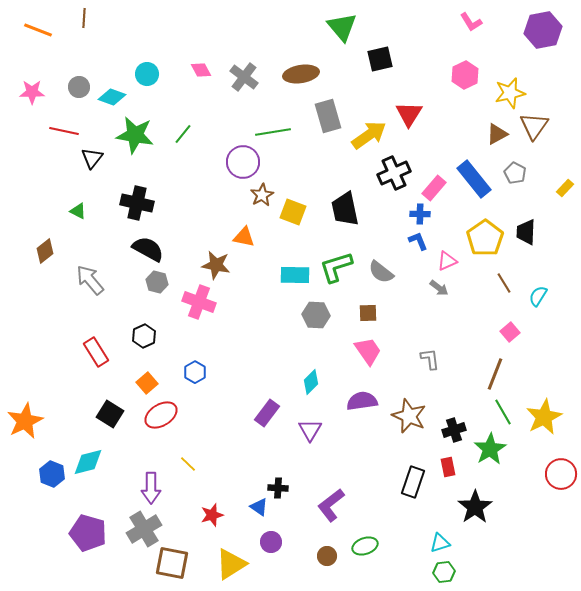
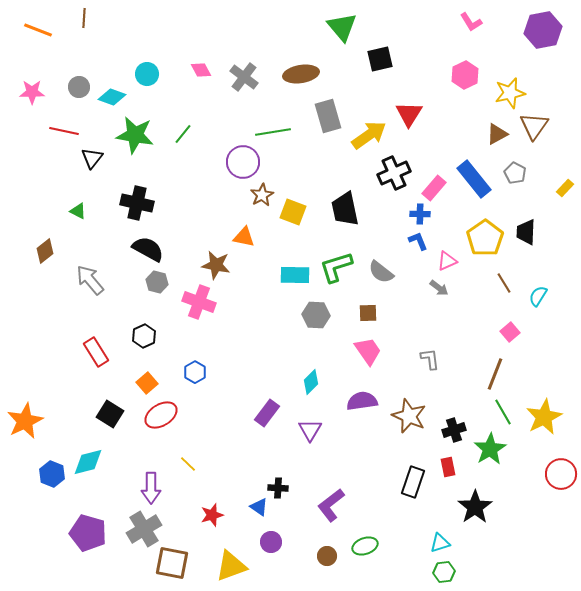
yellow triangle at (231, 564): moved 2 px down; rotated 12 degrees clockwise
